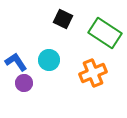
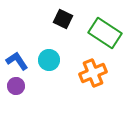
blue L-shape: moved 1 px right, 1 px up
purple circle: moved 8 px left, 3 px down
